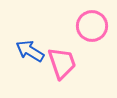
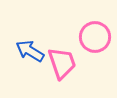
pink circle: moved 3 px right, 11 px down
